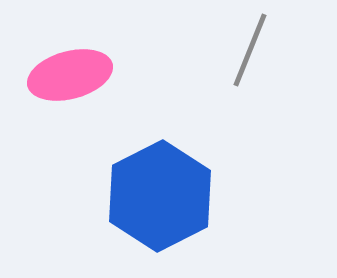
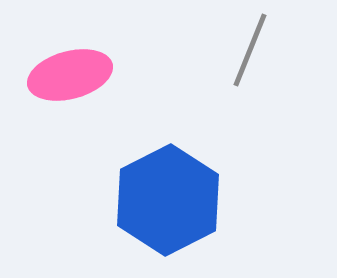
blue hexagon: moved 8 px right, 4 px down
